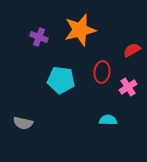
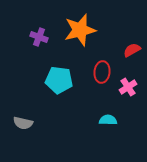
cyan pentagon: moved 2 px left
